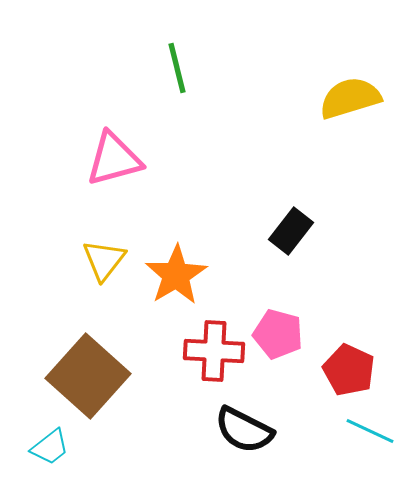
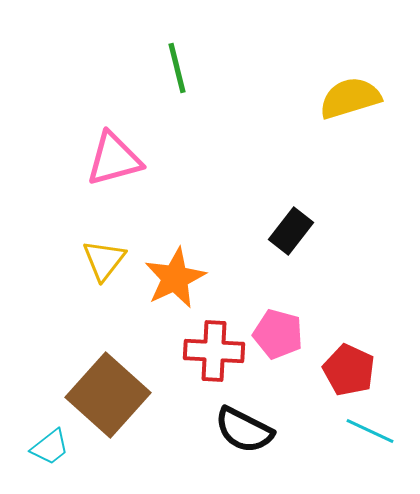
orange star: moved 1 px left, 3 px down; rotated 6 degrees clockwise
brown square: moved 20 px right, 19 px down
